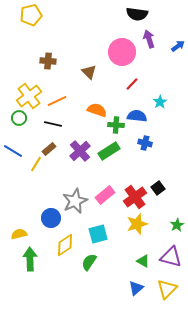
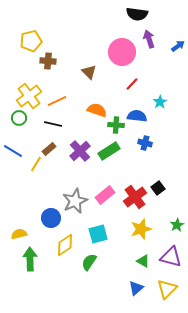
yellow pentagon: moved 26 px down
yellow star: moved 4 px right, 5 px down
